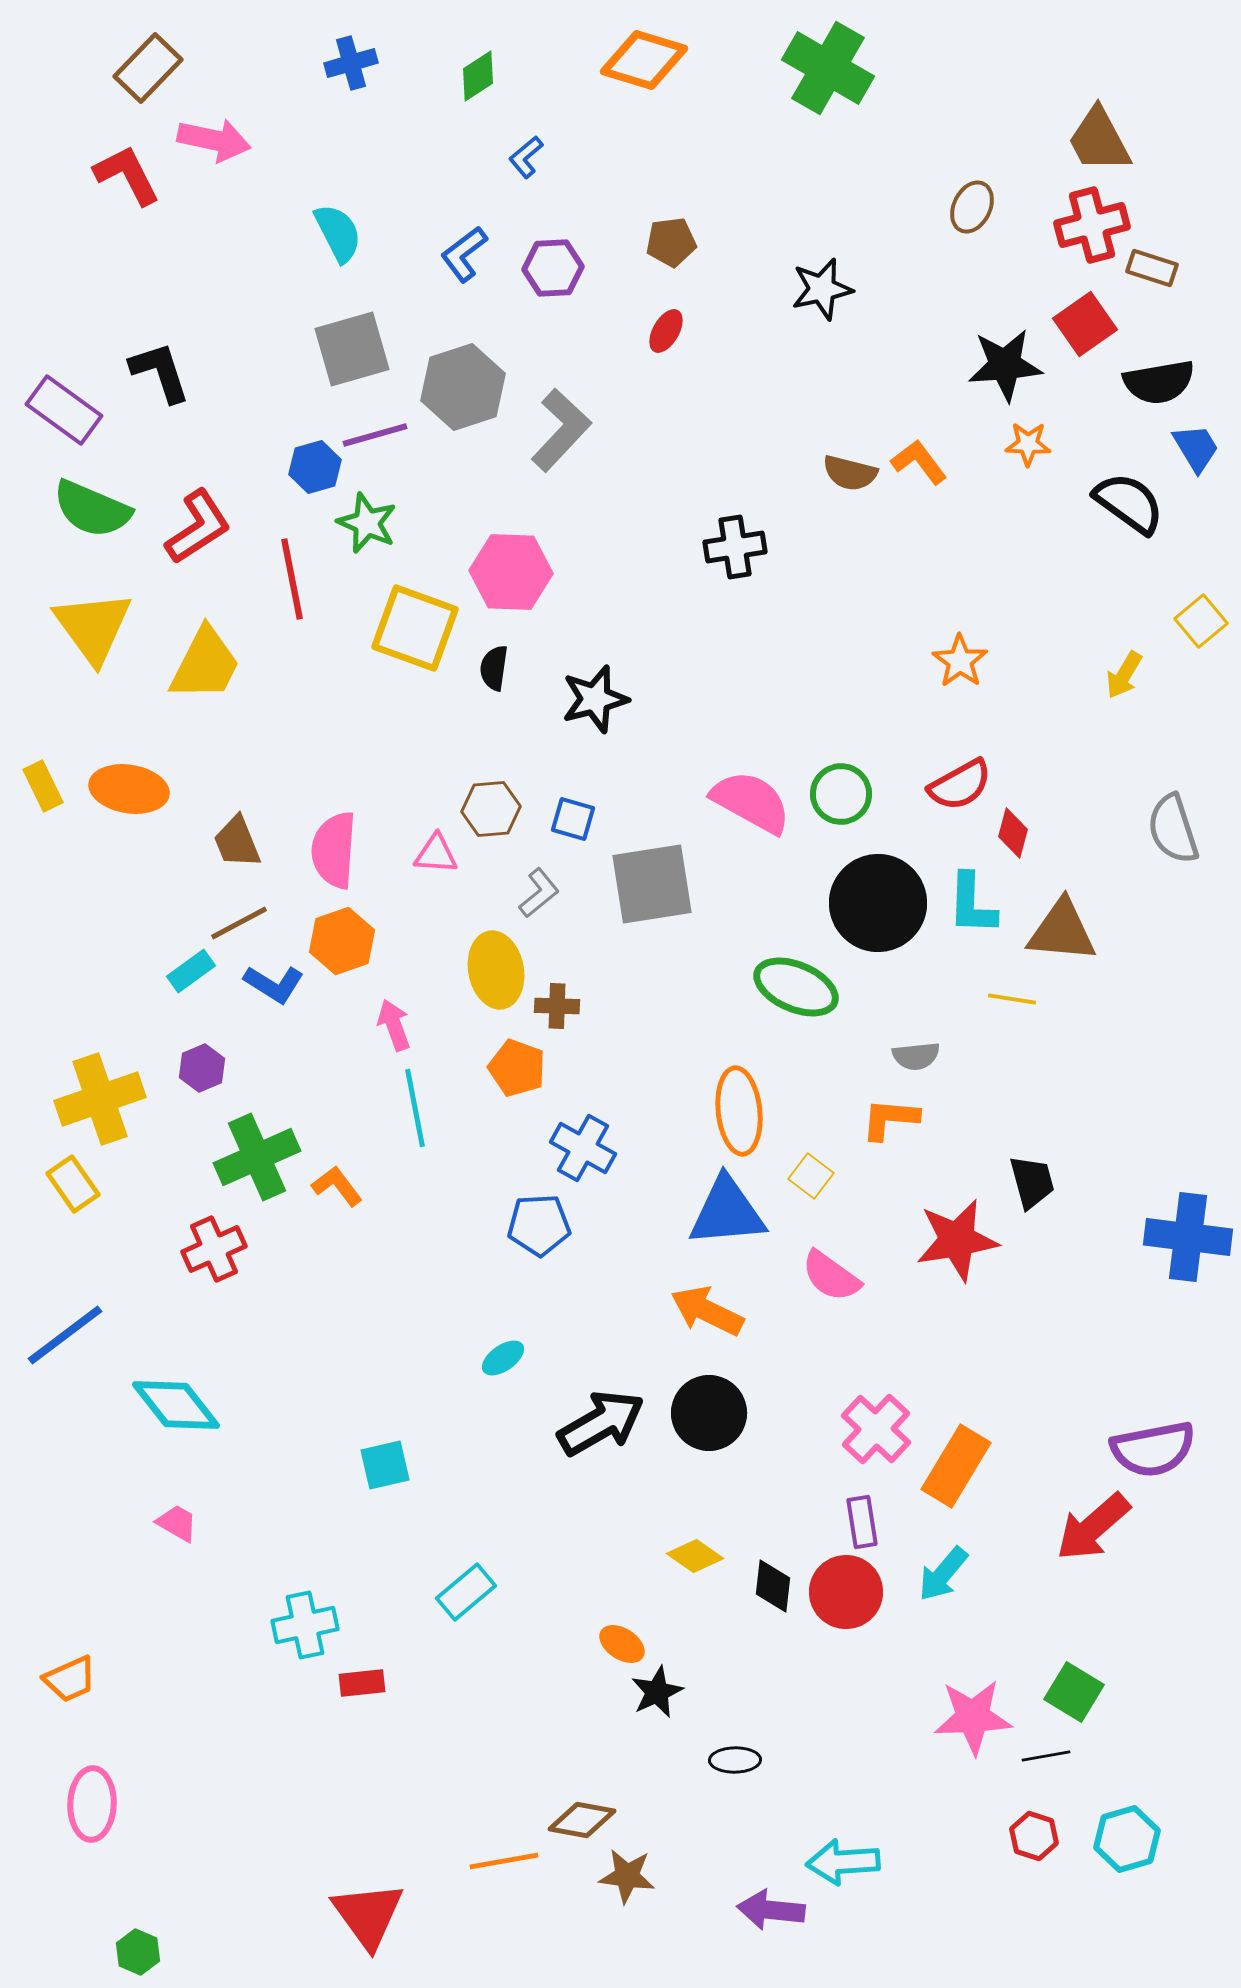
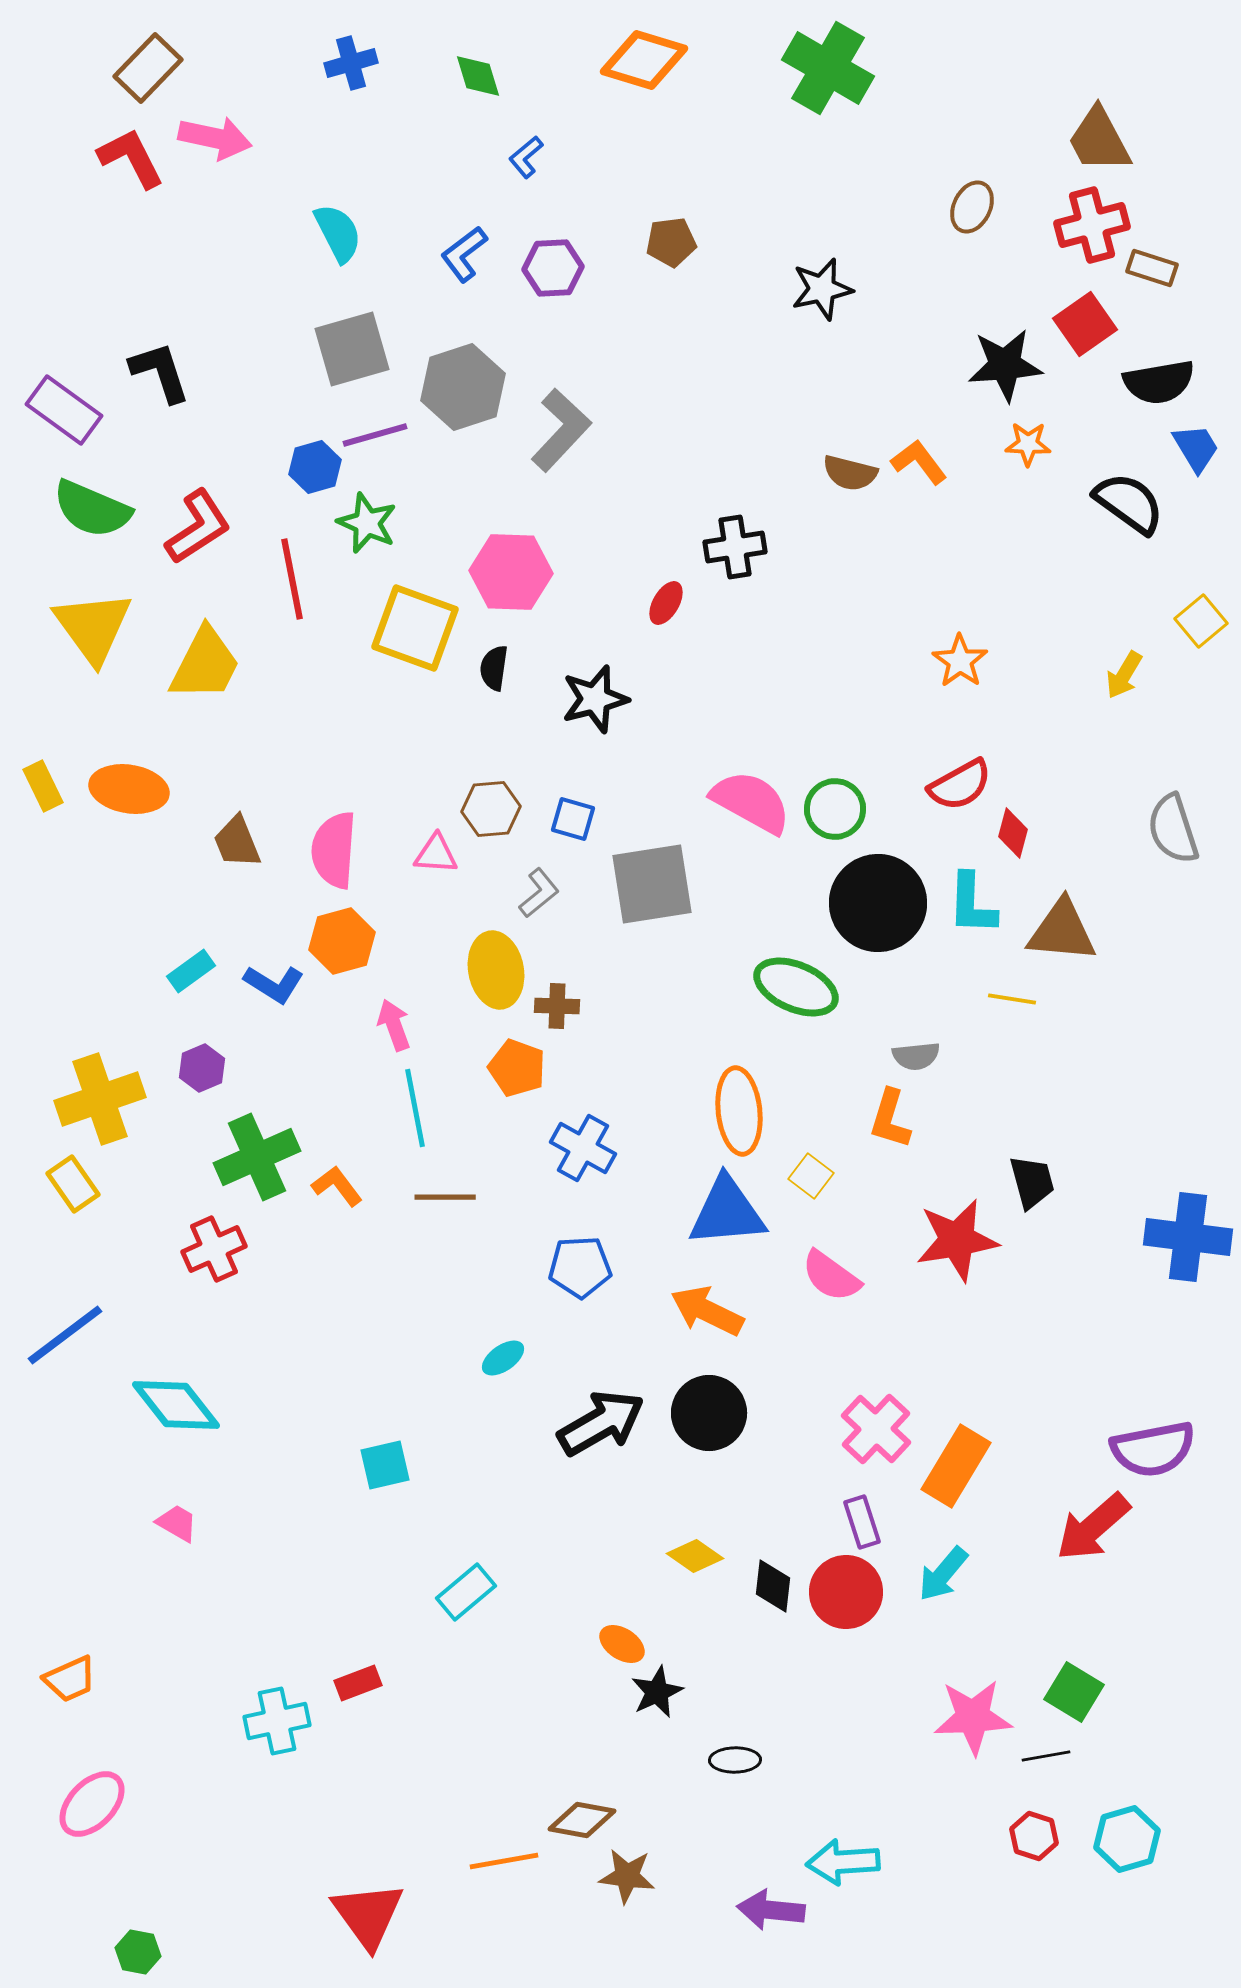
green diamond at (478, 76): rotated 74 degrees counterclockwise
pink arrow at (214, 140): moved 1 px right, 2 px up
red L-shape at (127, 175): moved 4 px right, 17 px up
red ellipse at (666, 331): moved 272 px down
green circle at (841, 794): moved 6 px left, 15 px down
brown line at (239, 923): moved 206 px right, 274 px down; rotated 28 degrees clockwise
orange hexagon at (342, 941): rotated 4 degrees clockwise
orange L-shape at (890, 1119): rotated 78 degrees counterclockwise
blue pentagon at (539, 1225): moved 41 px right, 42 px down
purple rectangle at (862, 1522): rotated 9 degrees counterclockwise
cyan cross at (305, 1625): moved 28 px left, 96 px down
red rectangle at (362, 1683): moved 4 px left; rotated 15 degrees counterclockwise
pink ellipse at (92, 1804): rotated 42 degrees clockwise
green hexagon at (138, 1952): rotated 12 degrees counterclockwise
